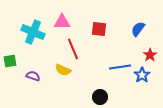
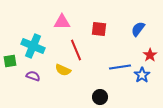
cyan cross: moved 14 px down
red line: moved 3 px right, 1 px down
